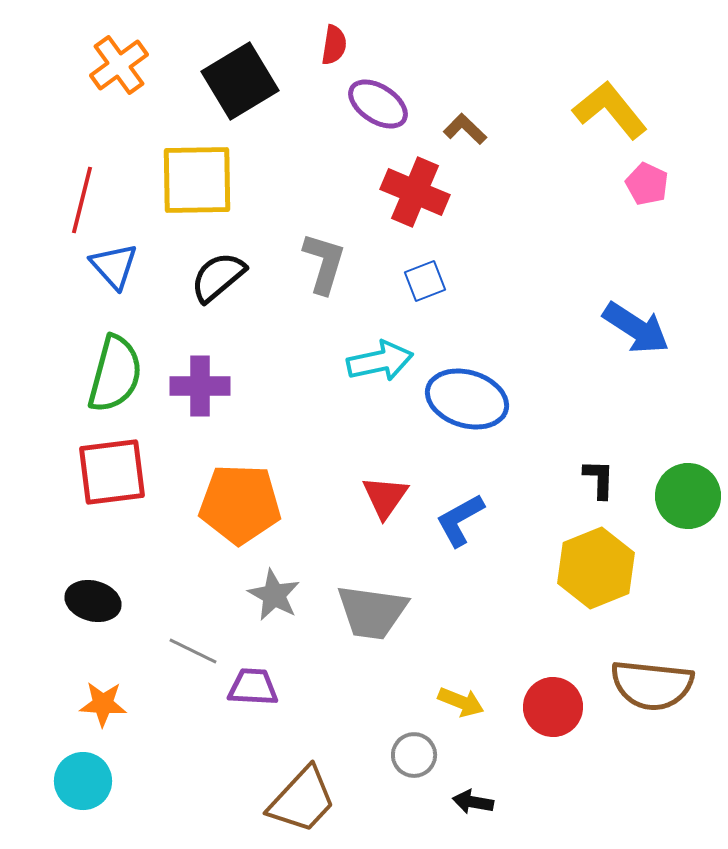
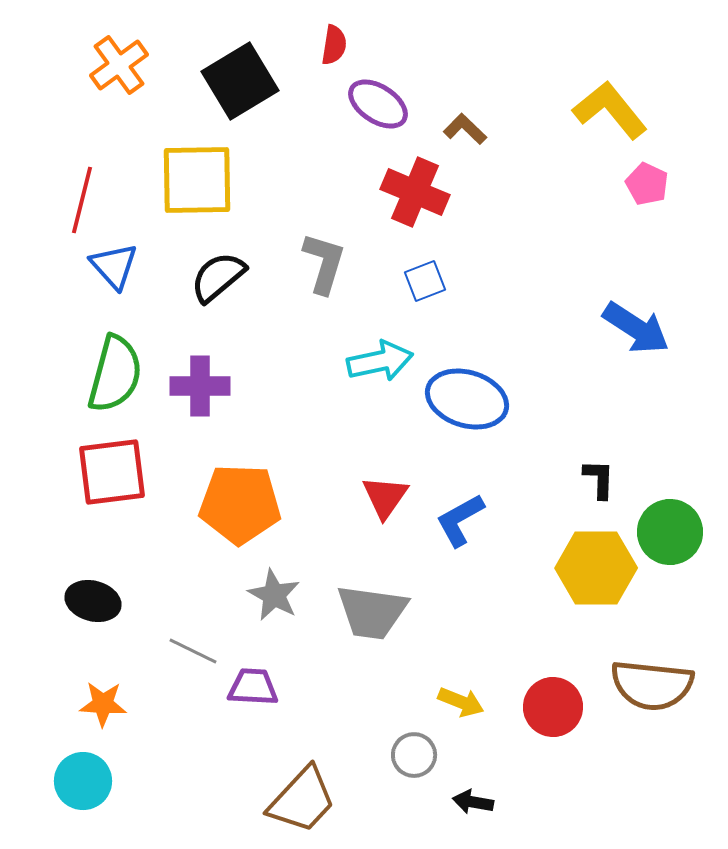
green circle: moved 18 px left, 36 px down
yellow hexagon: rotated 22 degrees clockwise
